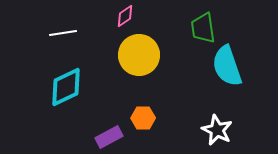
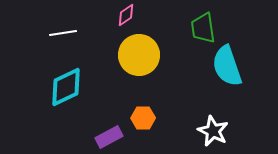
pink diamond: moved 1 px right, 1 px up
white star: moved 4 px left, 1 px down
